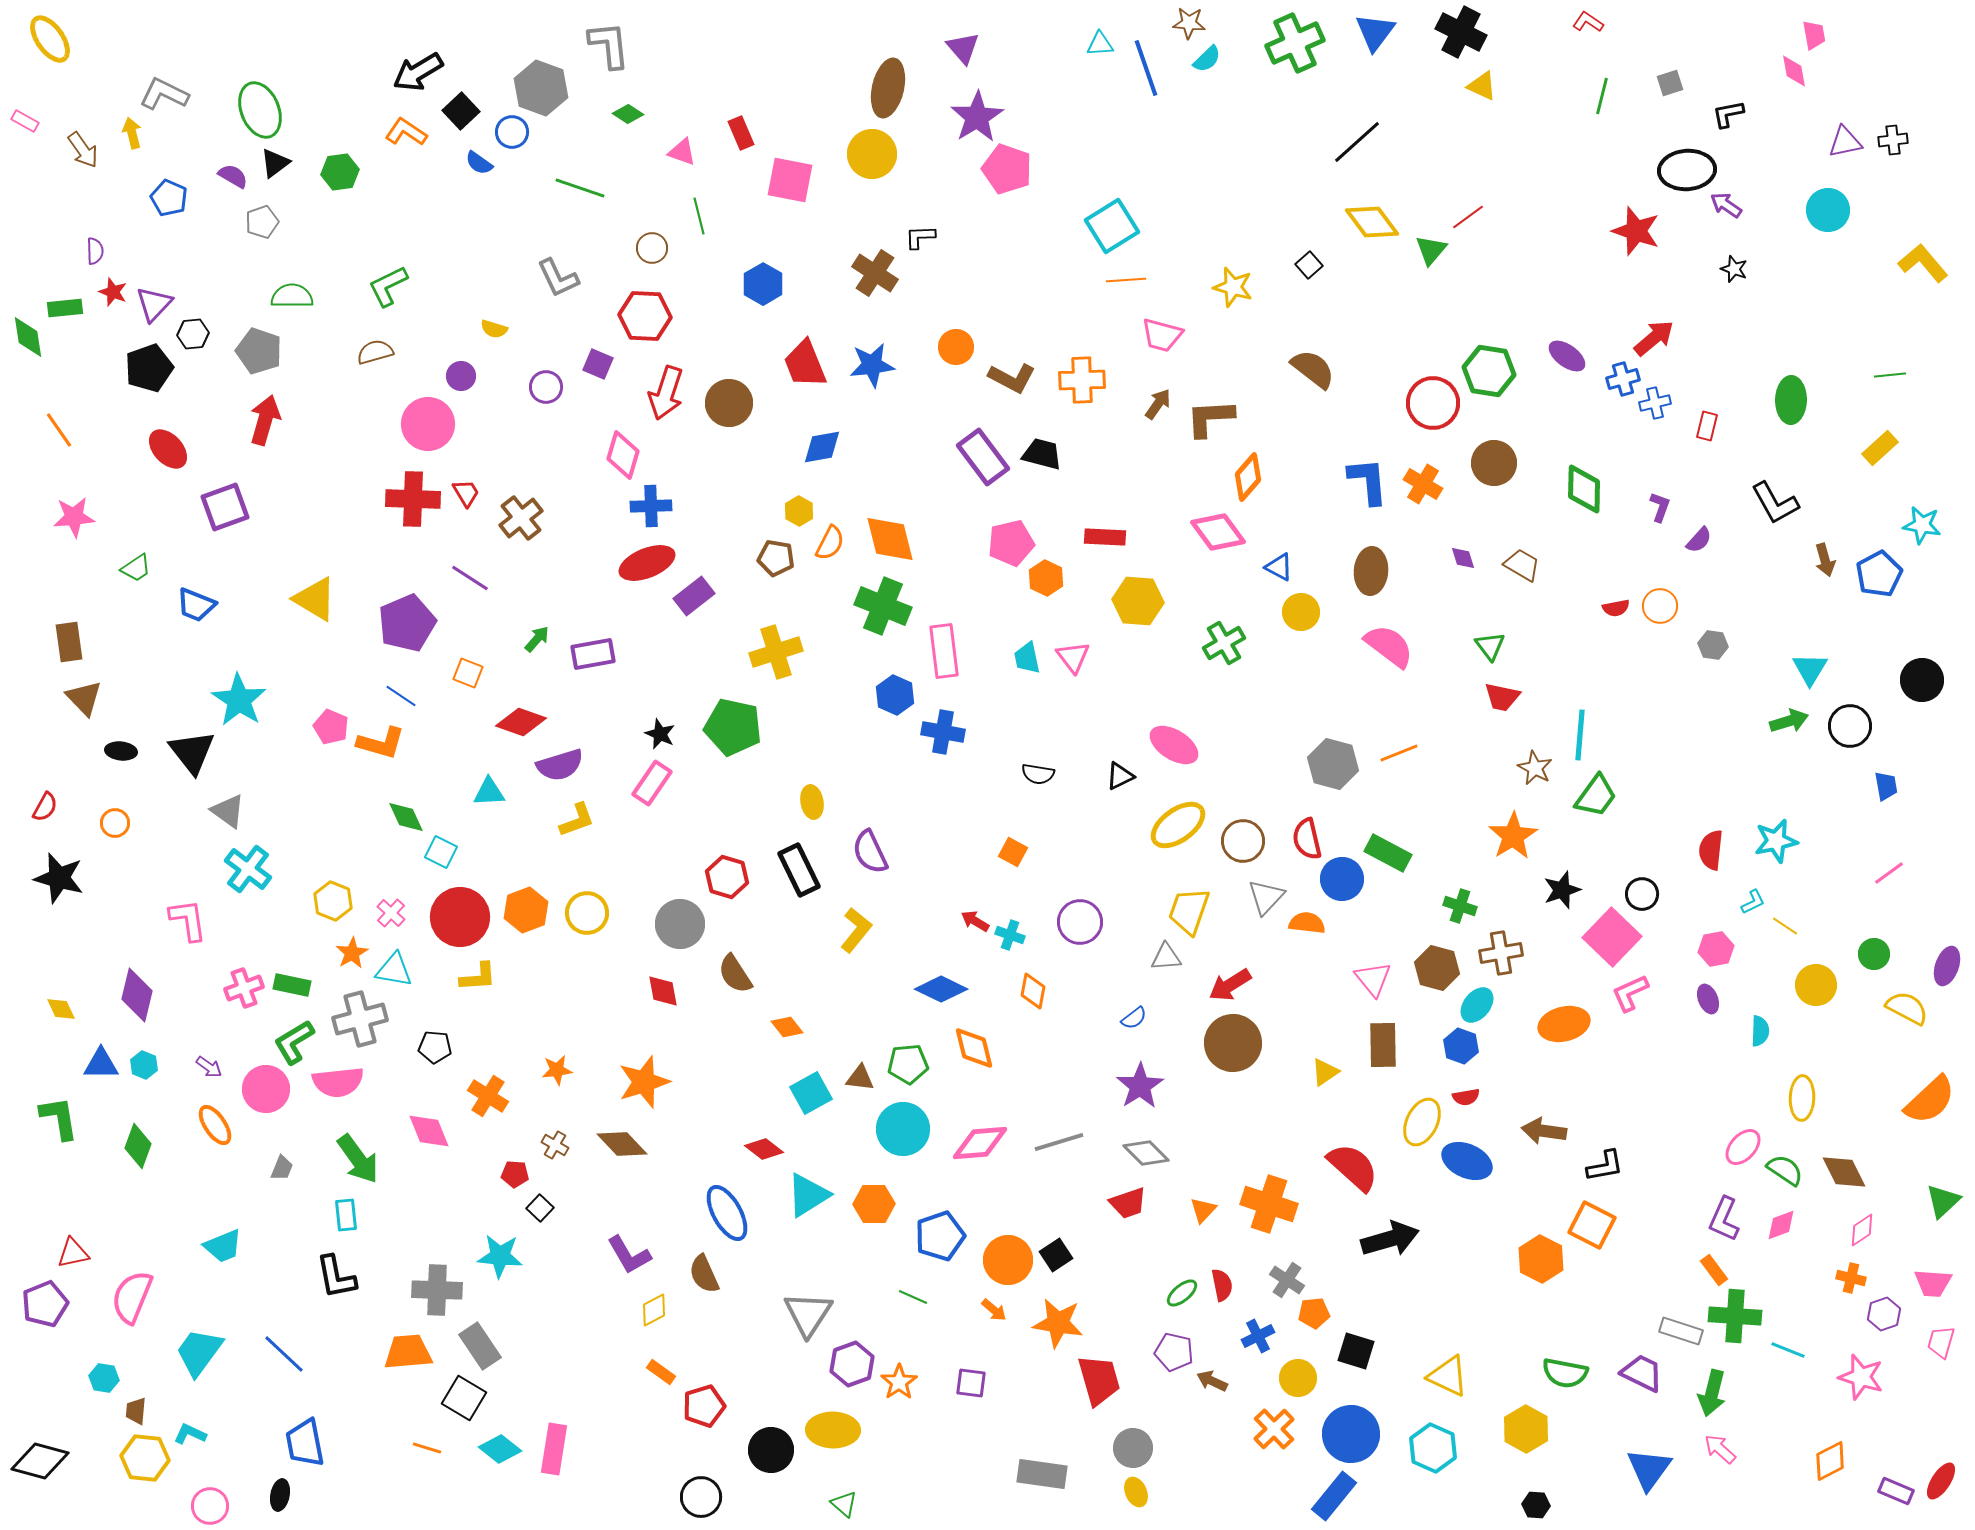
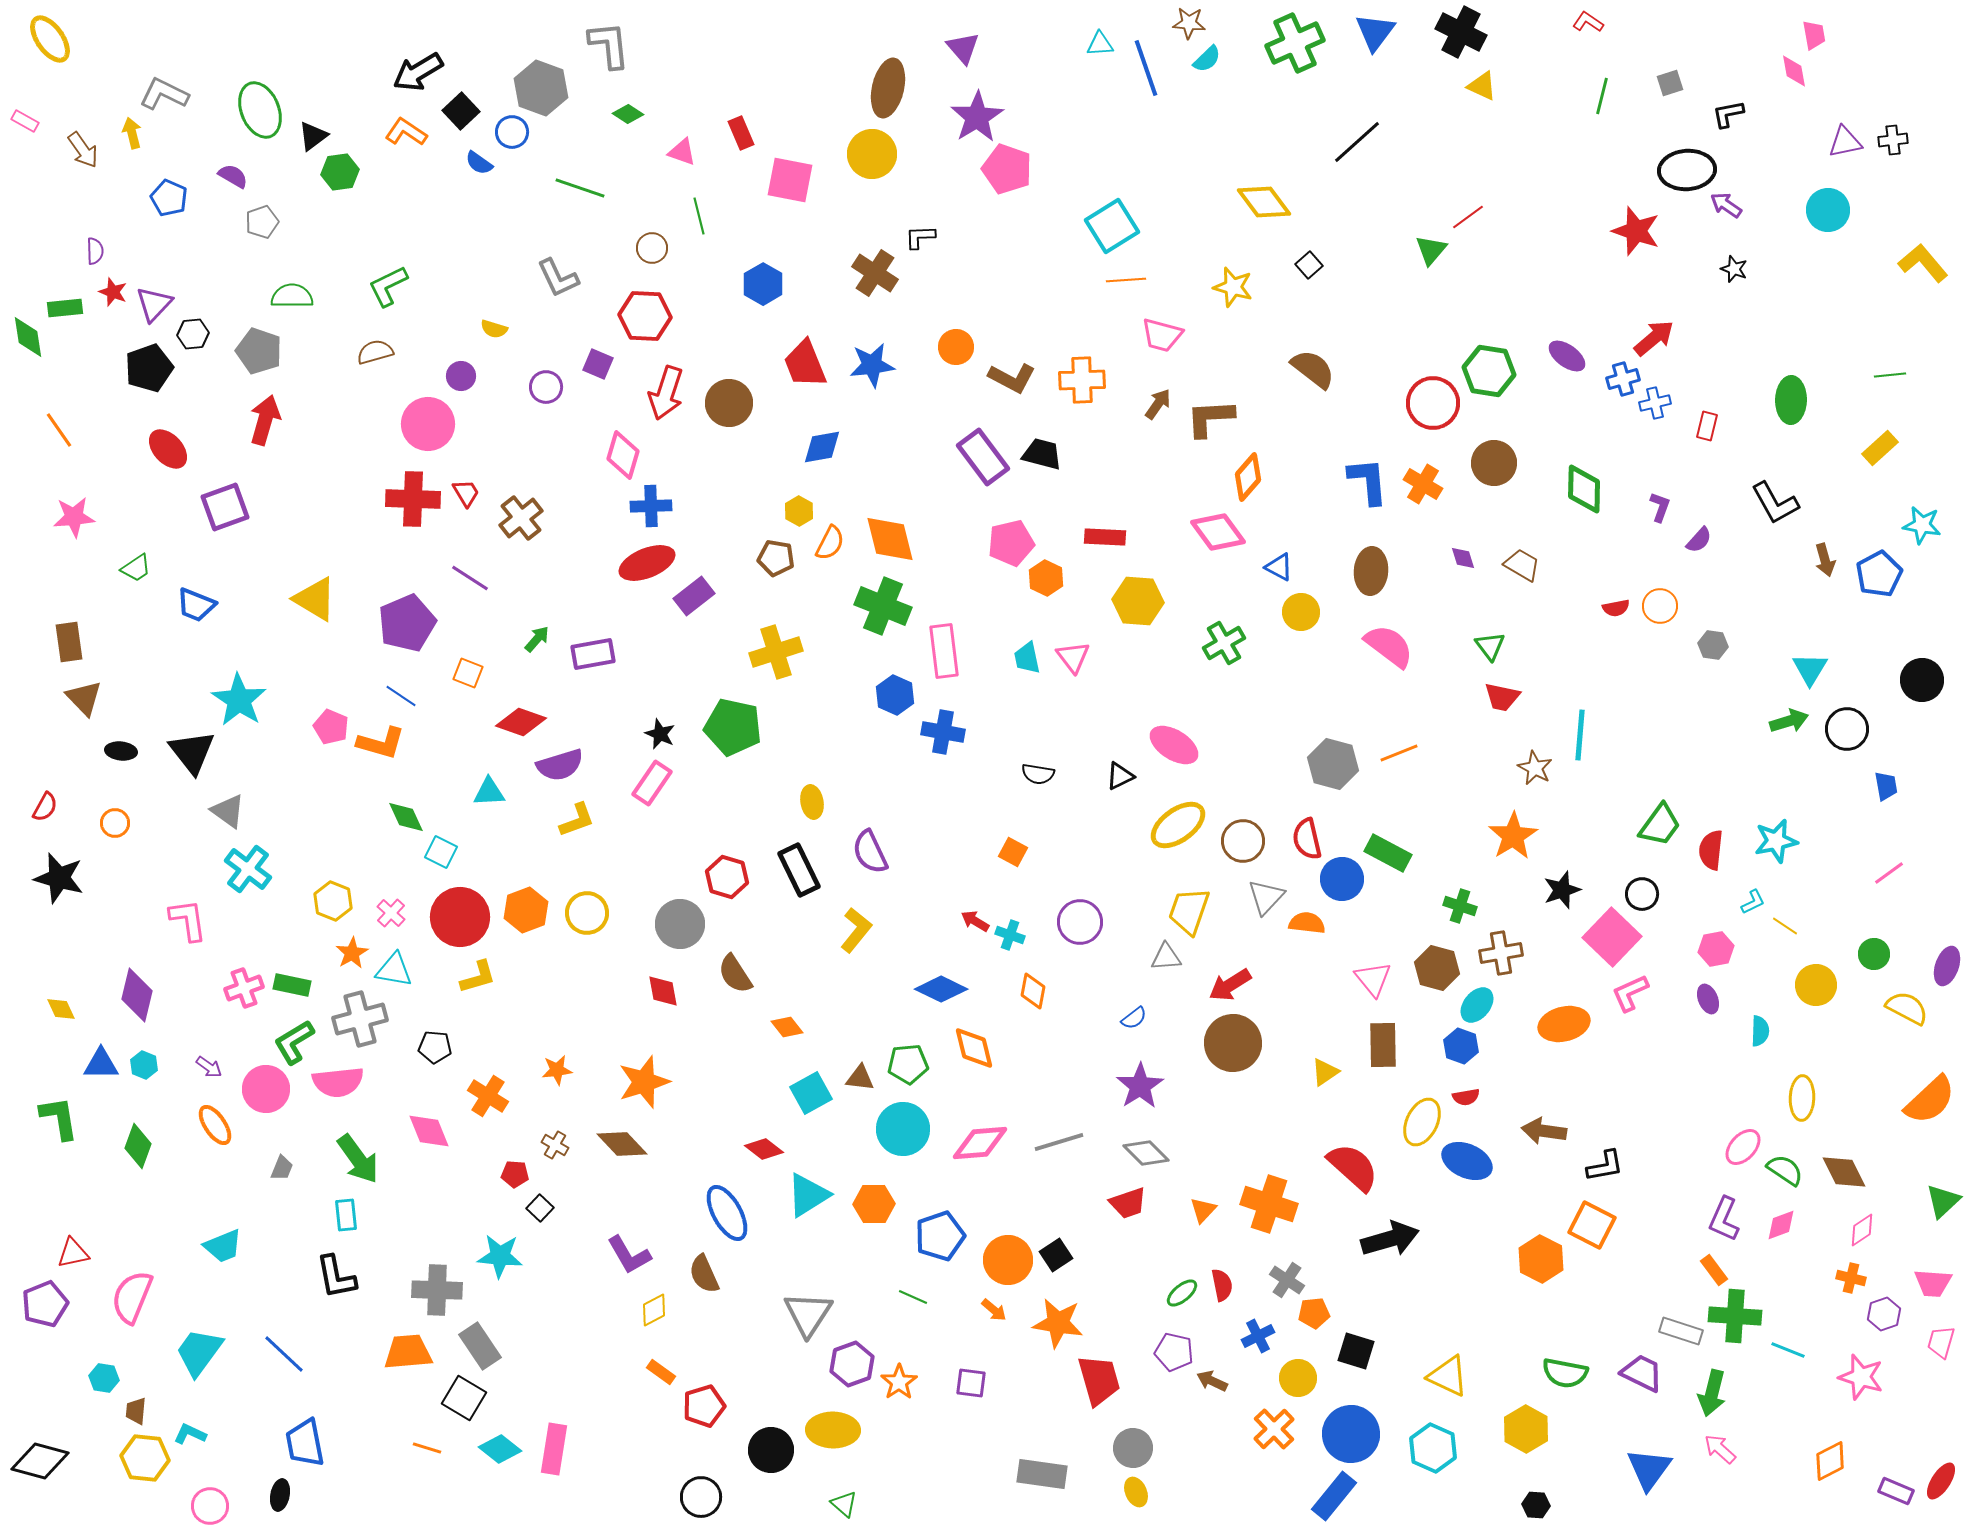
black triangle at (275, 163): moved 38 px right, 27 px up
yellow diamond at (1372, 222): moved 108 px left, 20 px up
black circle at (1850, 726): moved 3 px left, 3 px down
green trapezoid at (1596, 796): moved 64 px right, 29 px down
yellow L-shape at (478, 977): rotated 12 degrees counterclockwise
